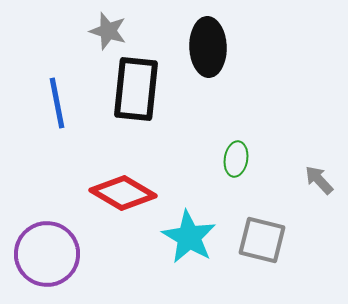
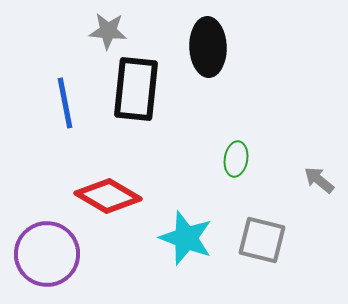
gray star: rotated 12 degrees counterclockwise
blue line: moved 8 px right
gray arrow: rotated 8 degrees counterclockwise
red diamond: moved 15 px left, 3 px down
cyan star: moved 3 px left, 1 px down; rotated 10 degrees counterclockwise
